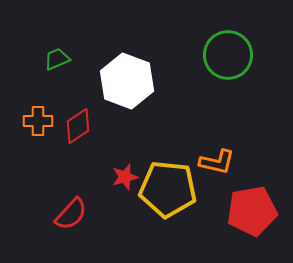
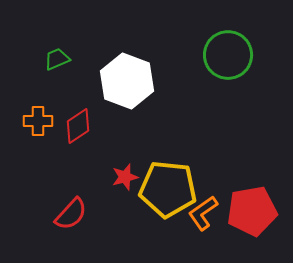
orange L-shape: moved 14 px left, 51 px down; rotated 132 degrees clockwise
